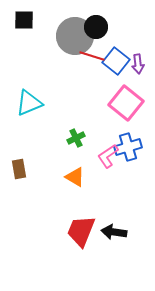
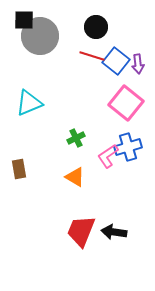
gray circle: moved 35 px left
